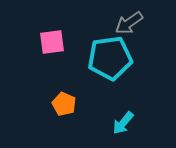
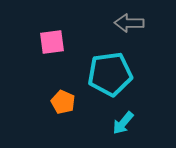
gray arrow: rotated 36 degrees clockwise
cyan pentagon: moved 16 px down
orange pentagon: moved 1 px left, 2 px up
